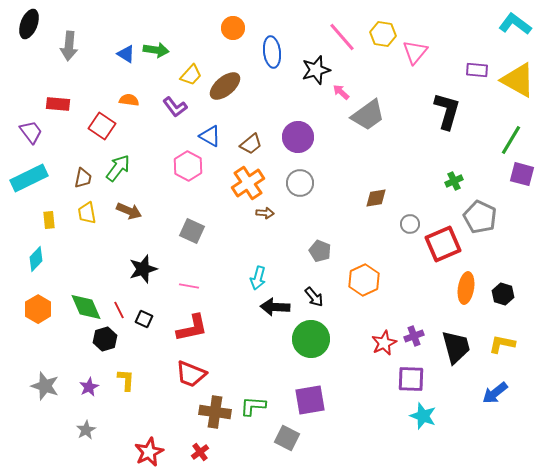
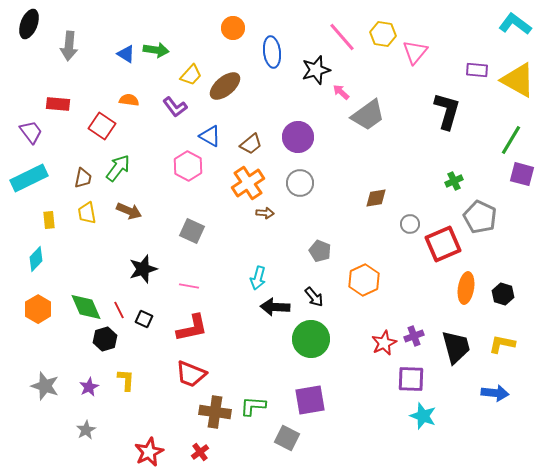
blue arrow at (495, 393): rotated 136 degrees counterclockwise
